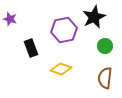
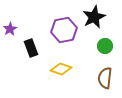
purple star: moved 10 px down; rotated 24 degrees clockwise
